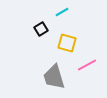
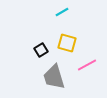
black square: moved 21 px down
